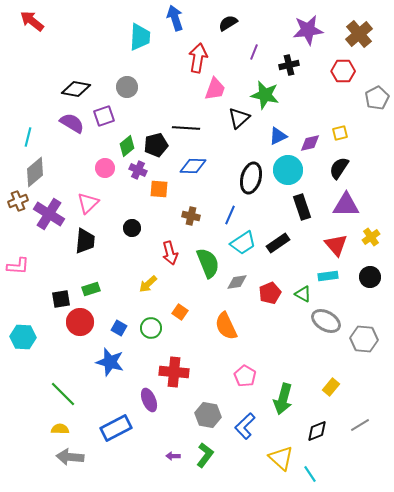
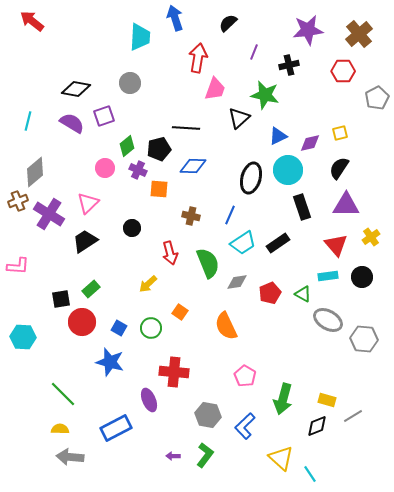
black semicircle at (228, 23): rotated 12 degrees counterclockwise
gray circle at (127, 87): moved 3 px right, 4 px up
cyan line at (28, 137): moved 16 px up
black pentagon at (156, 145): moved 3 px right, 4 px down
black trapezoid at (85, 241): rotated 128 degrees counterclockwise
black circle at (370, 277): moved 8 px left
green rectangle at (91, 289): rotated 24 degrees counterclockwise
gray ellipse at (326, 321): moved 2 px right, 1 px up
red circle at (80, 322): moved 2 px right
yellow rectangle at (331, 387): moved 4 px left, 13 px down; rotated 66 degrees clockwise
gray line at (360, 425): moved 7 px left, 9 px up
black diamond at (317, 431): moved 5 px up
